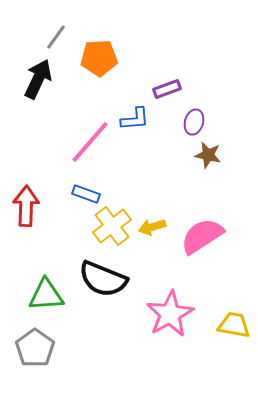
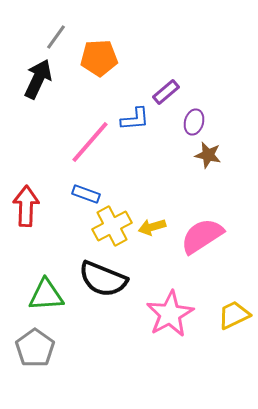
purple rectangle: moved 1 px left, 3 px down; rotated 20 degrees counterclockwise
yellow cross: rotated 9 degrees clockwise
yellow trapezoid: moved 10 px up; rotated 36 degrees counterclockwise
